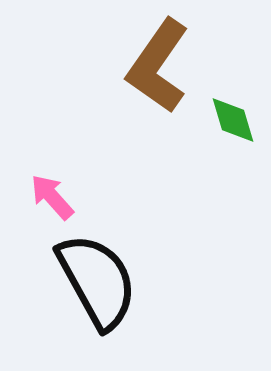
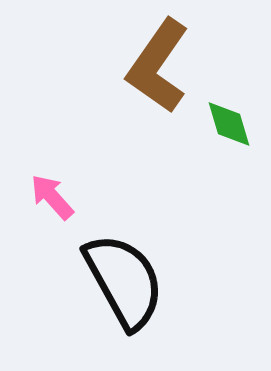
green diamond: moved 4 px left, 4 px down
black semicircle: moved 27 px right
